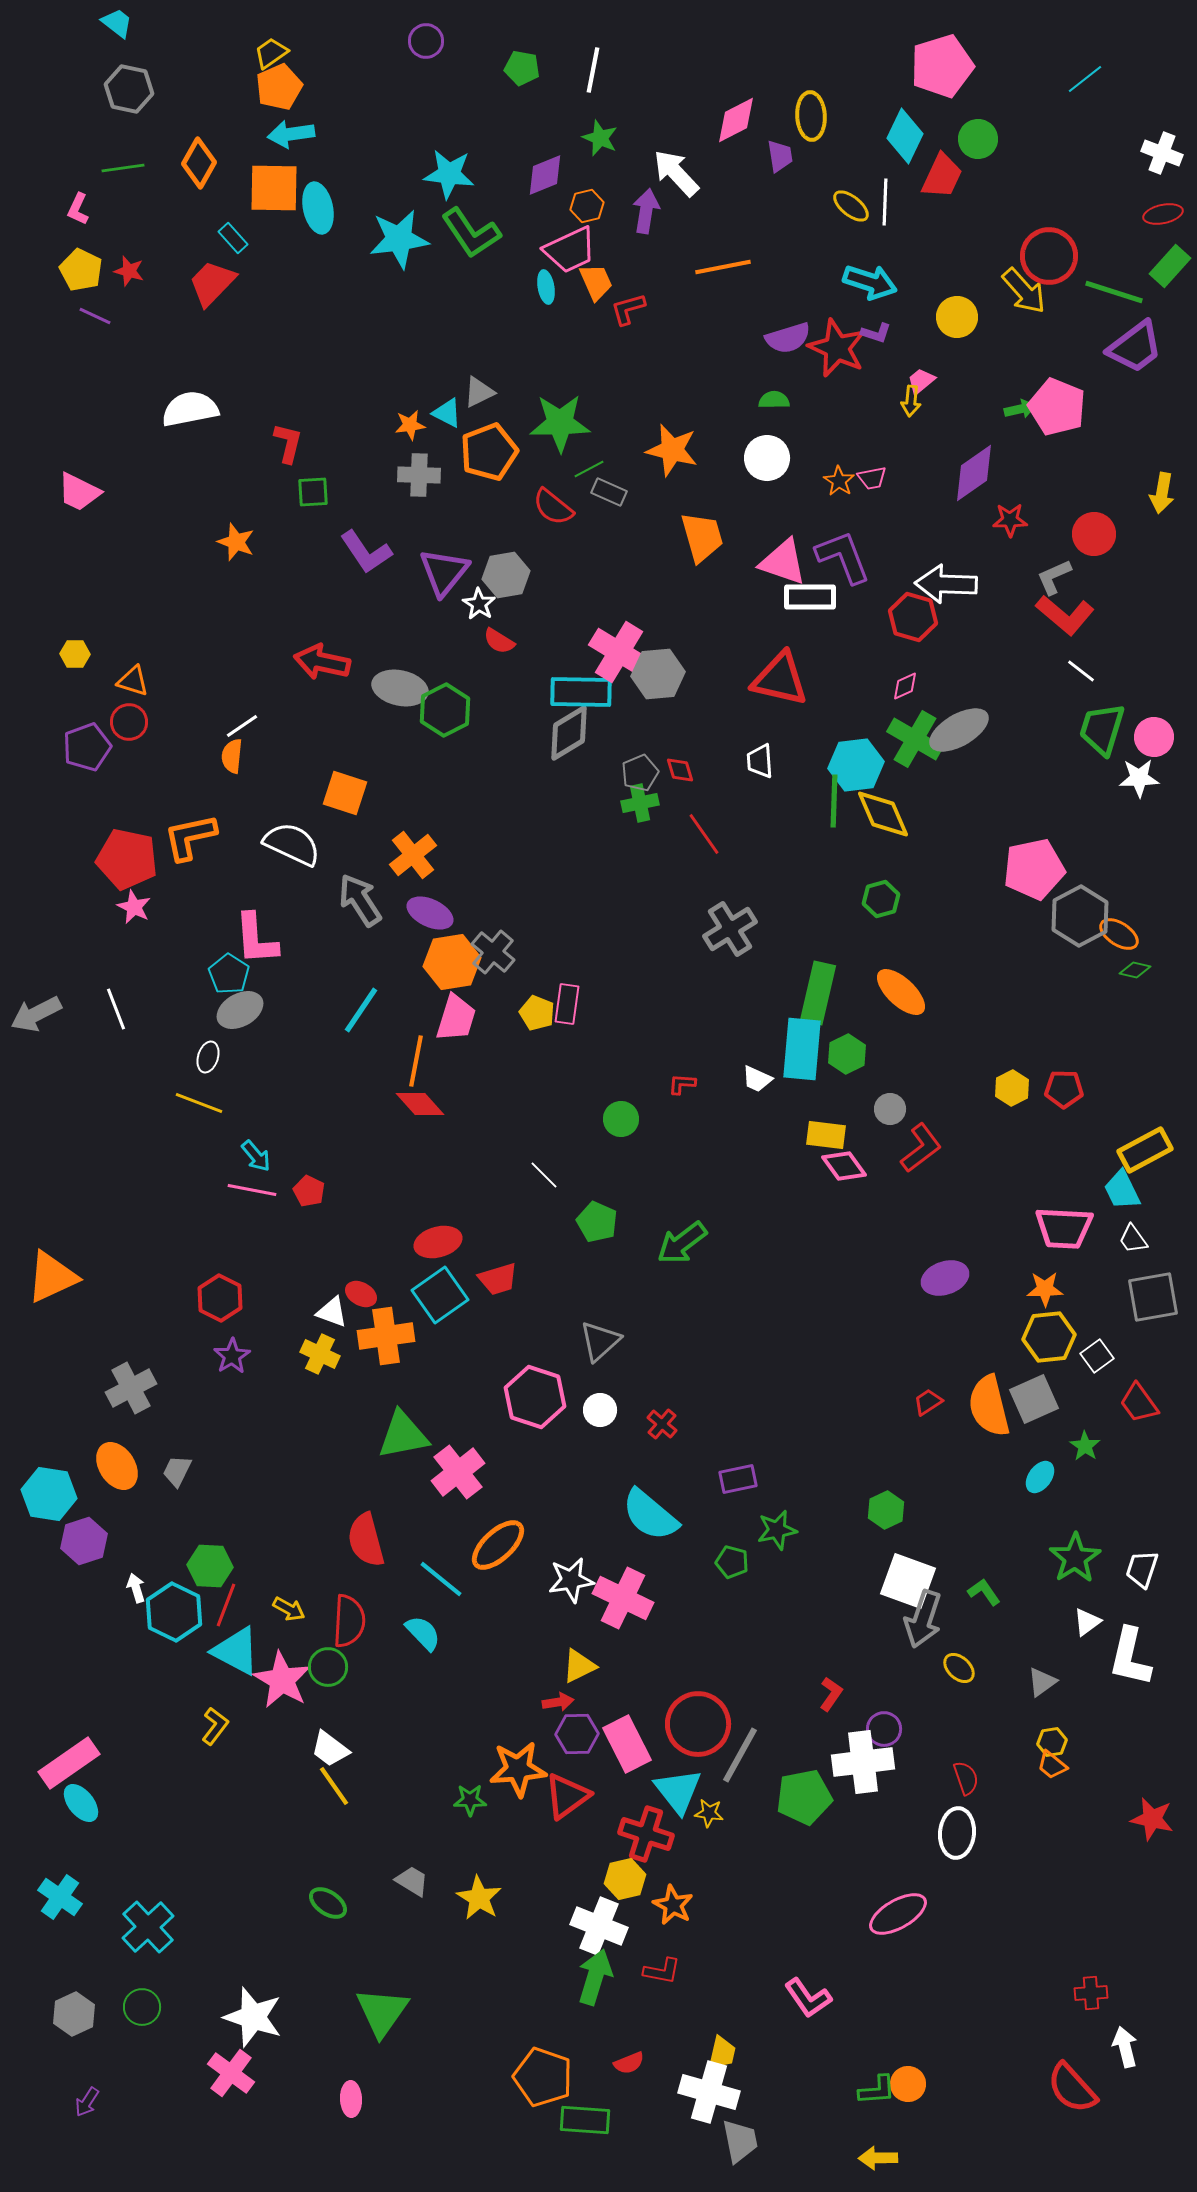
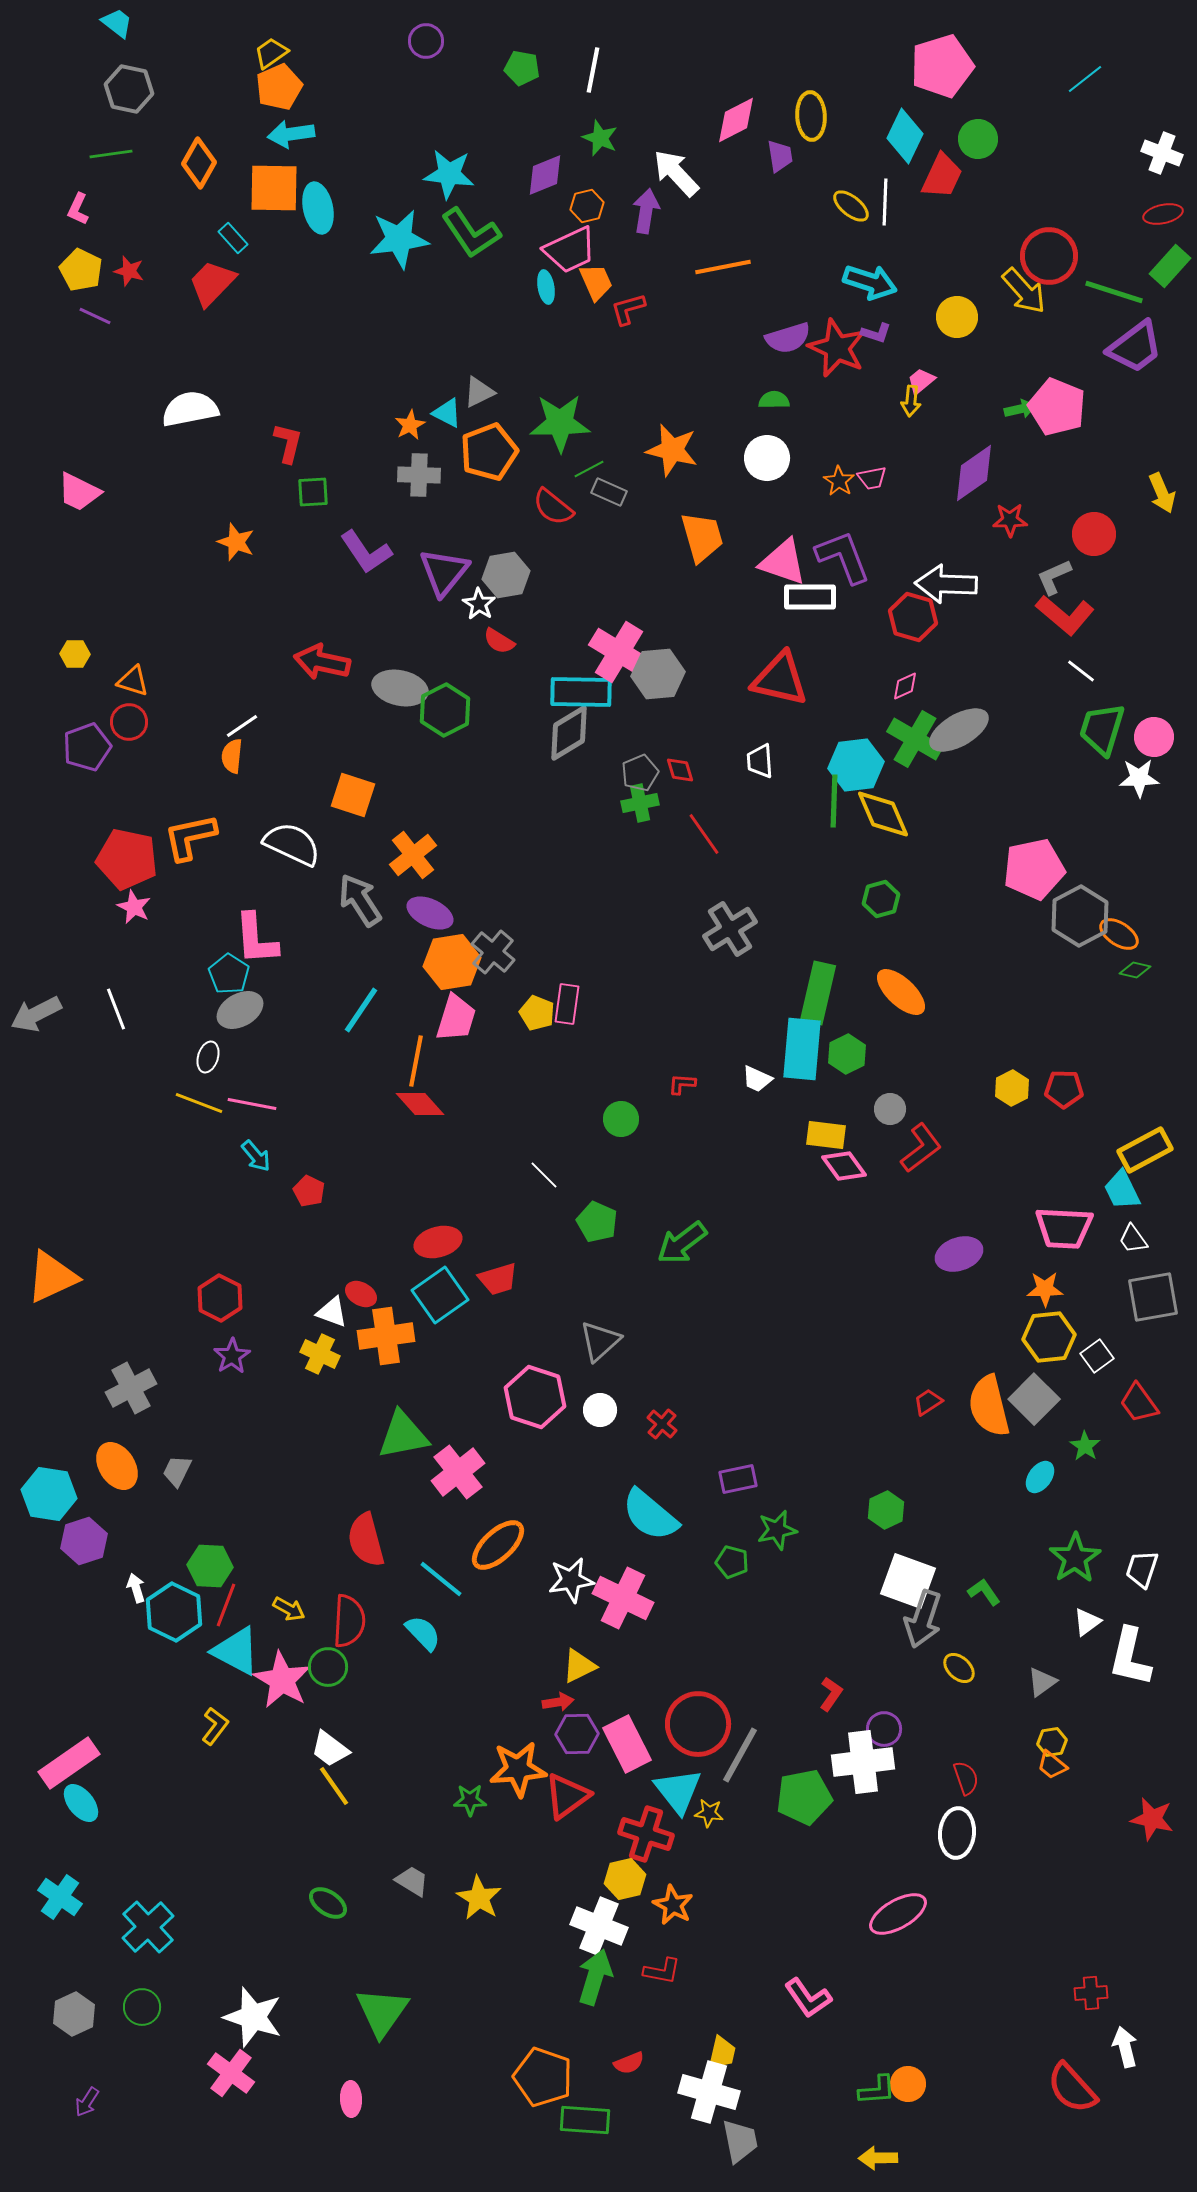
green line at (123, 168): moved 12 px left, 14 px up
orange star at (410, 425): rotated 20 degrees counterclockwise
yellow arrow at (1162, 493): rotated 33 degrees counterclockwise
orange square at (345, 793): moved 8 px right, 2 px down
pink line at (252, 1190): moved 86 px up
purple ellipse at (945, 1278): moved 14 px right, 24 px up
gray square at (1034, 1399): rotated 21 degrees counterclockwise
